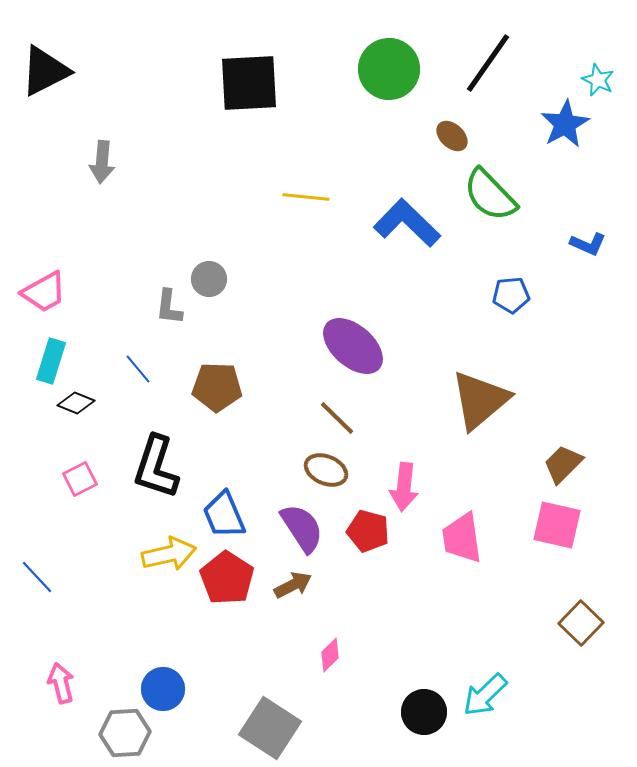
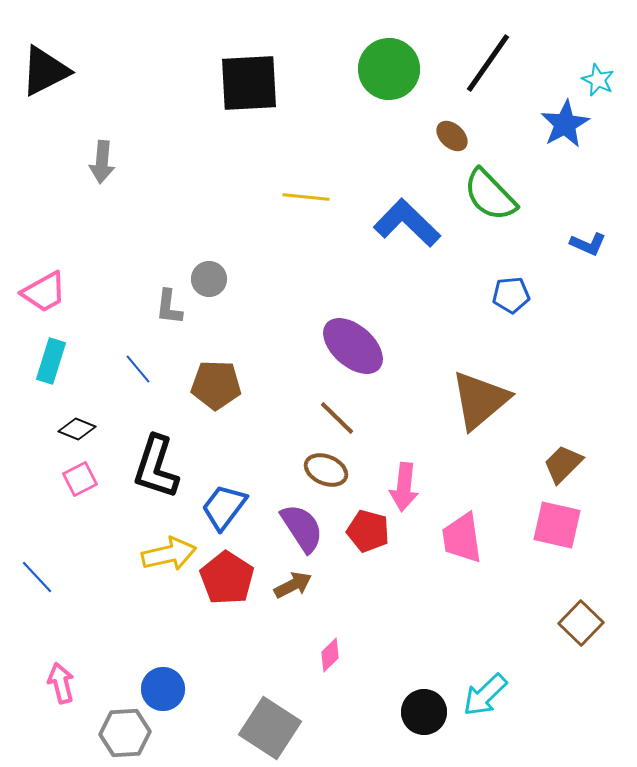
brown pentagon at (217, 387): moved 1 px left, 2 px up
black diamond at (76, 403): moved 1 px right, 26 px down
blue trapezoid at (224, 515): moved 8 px up; rotated 60 degrees clockwise
